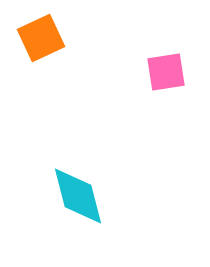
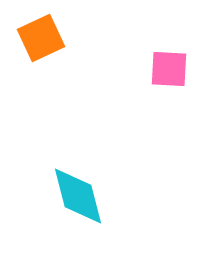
pink square: moved 3 px right, 3 px up; rotated 12 degrees clockwise
